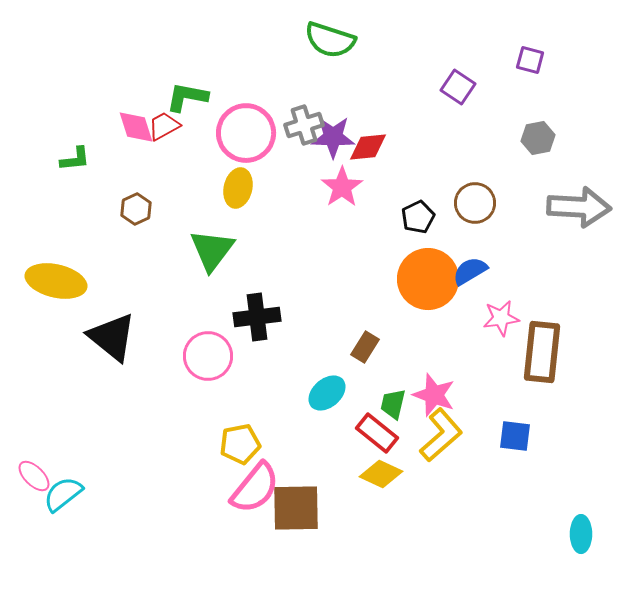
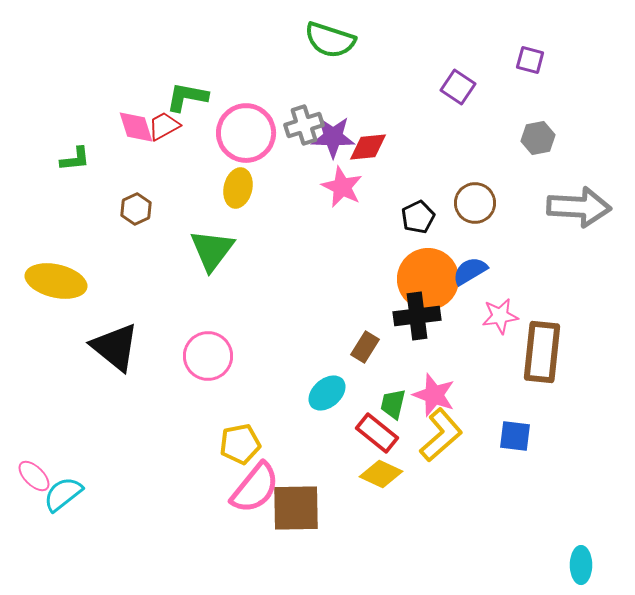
pink star at (342, 187): rotated 12 degrees counterclockwise
black cross at (257, 317): moved 160 px right, 1 px up
pink star at (501, 318): moved 1 px left, 2 px up
black triangle at (112, 337): moved 3 px right, 10 px down
cyan ellipse at (581, 534): moved 31 px down
